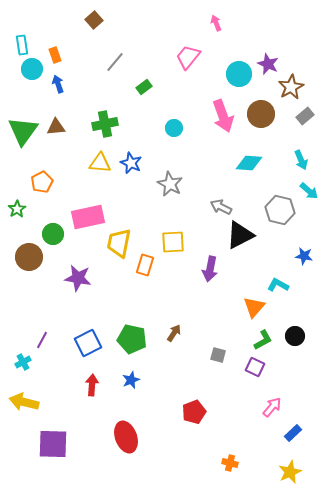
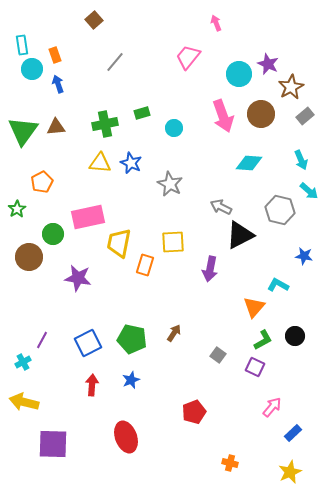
green rectangle at (144, 87): moved 2 px left, 26 px down; rotated 21 degrees clockwise
gray square at (218, 355): rotated 21 degrees clockwise
